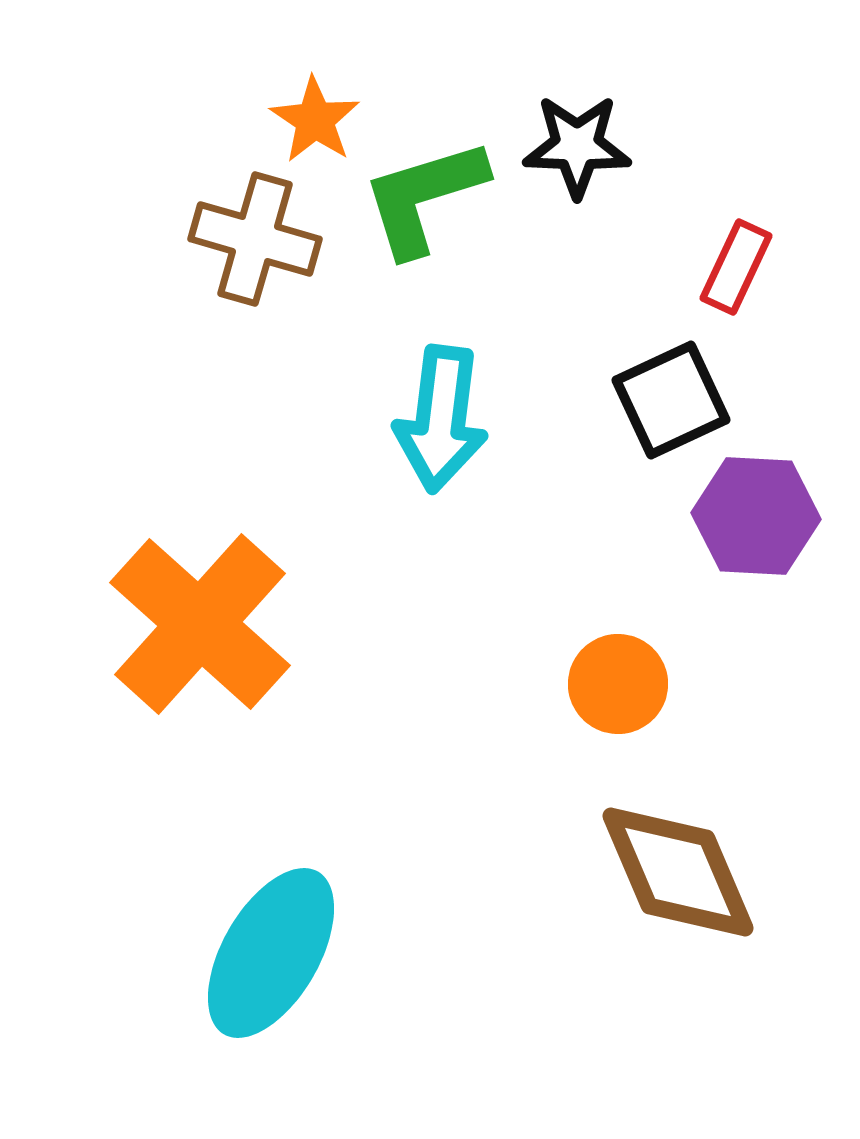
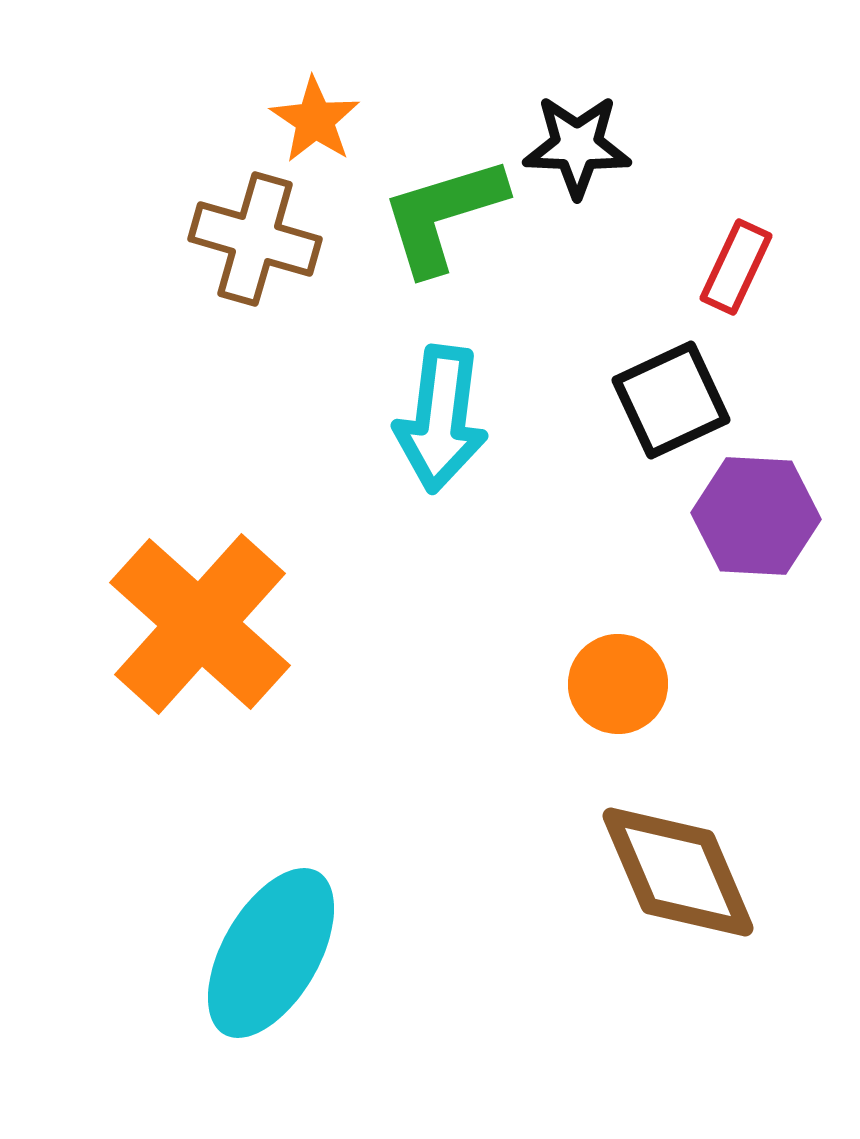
green L-shape: moved 19 px right, 18 px down
